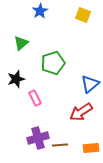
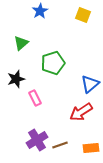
purple cross: moved 1 px left, 2 px down; rotated 15 degrees counterclockwise
brown line: rotated 14 degrees counterclockwise
